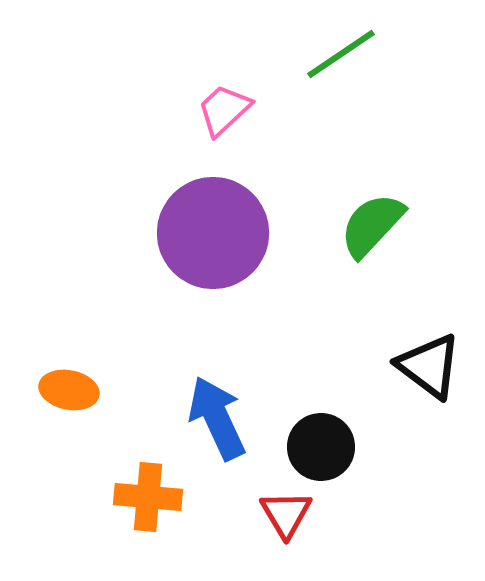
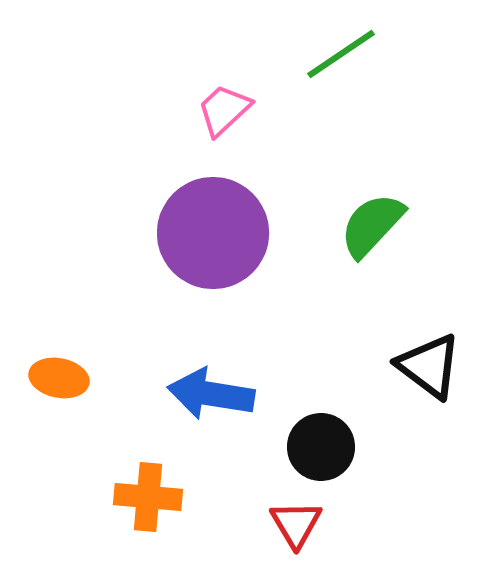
orange ellipse: moved 10 px left, 12 px up
blue arrow: moved 6 px left, 24 px up; rotated 56 degrees counterclockwise
red triangle: moved 10 px right, 10 px down
